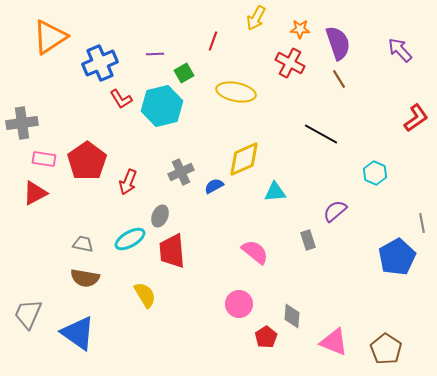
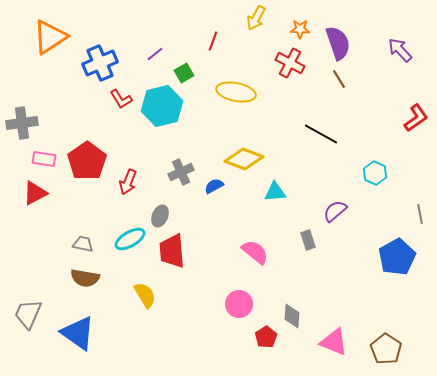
purple line at (155, 54): rotated 36 degrees counterclockwise
yellow diamond at (244, 159): rotated 45 degrees clockwise
gray line at (422, 223): moved 2 px left, 9 px up
